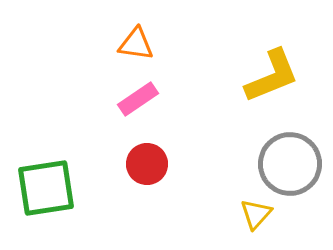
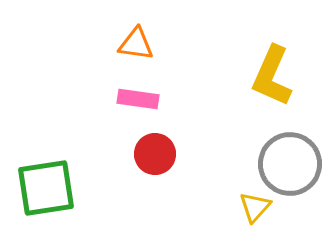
yellow L-shape: rotated 136 degrees clockwise
pink rectangle: rotated 42 degrees clockwise
red circle: moved 8 px right, 10 px up
yellow triangle: moved 1 px left, 7 px up
